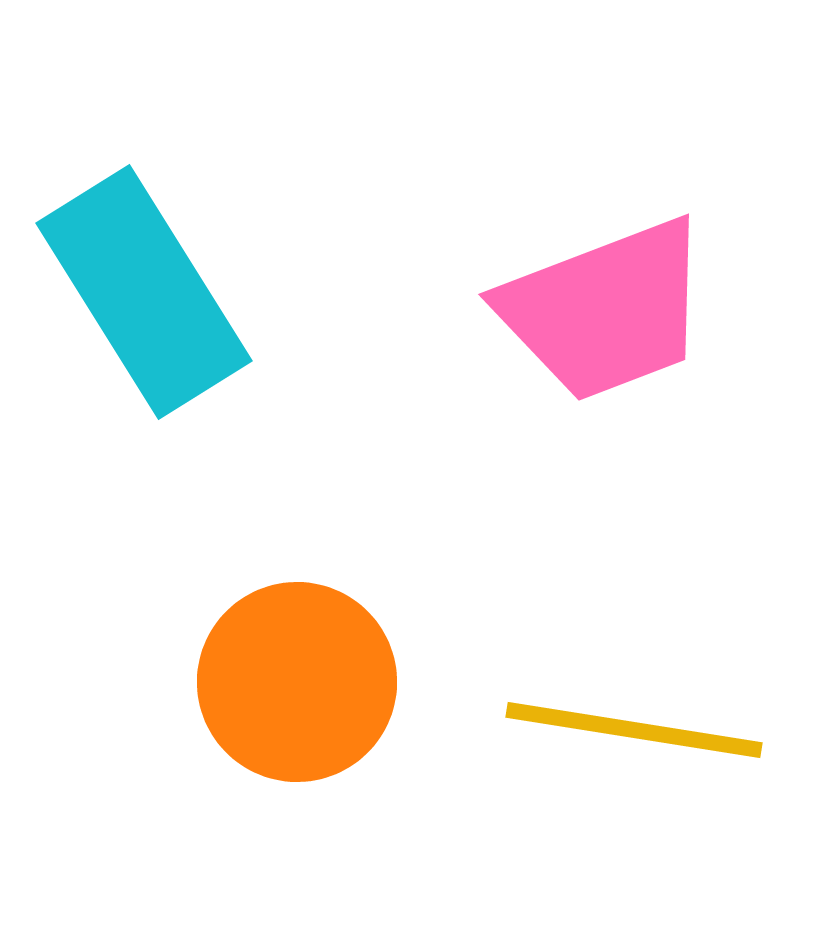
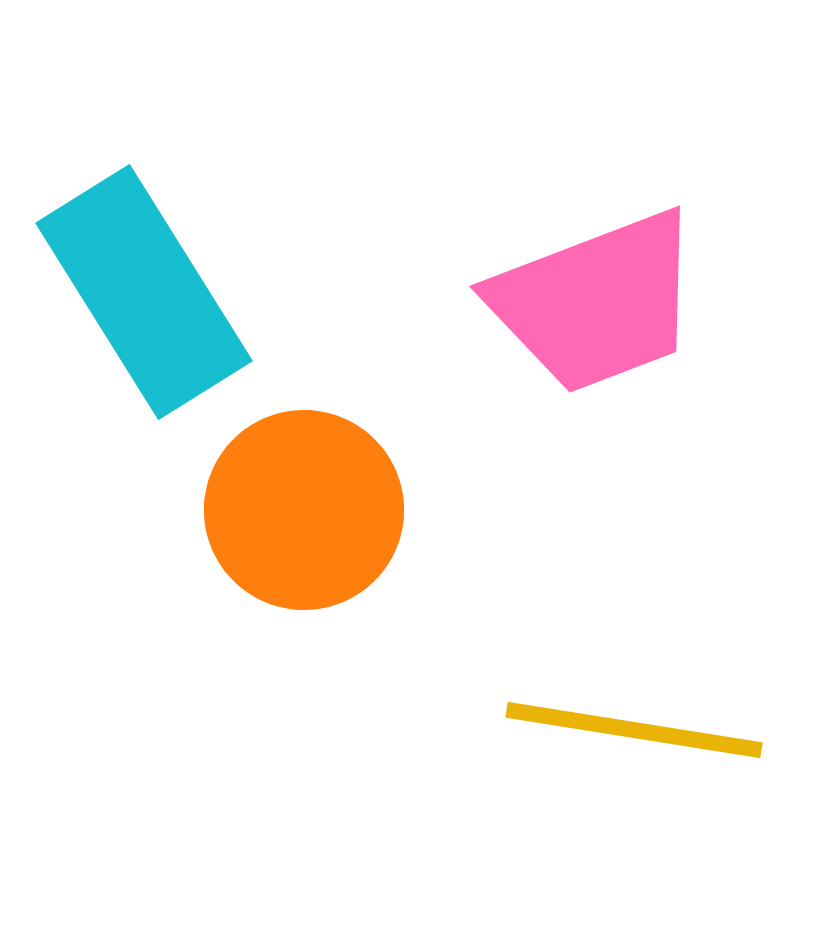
pink trapezoid: moved 9 px left, 8 px up
orange circle: moved 7 px right, 172 px up
